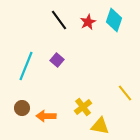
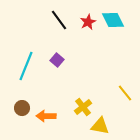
cyan diamond: moved 1 px left; rotated 45 degrees counterclockwise
